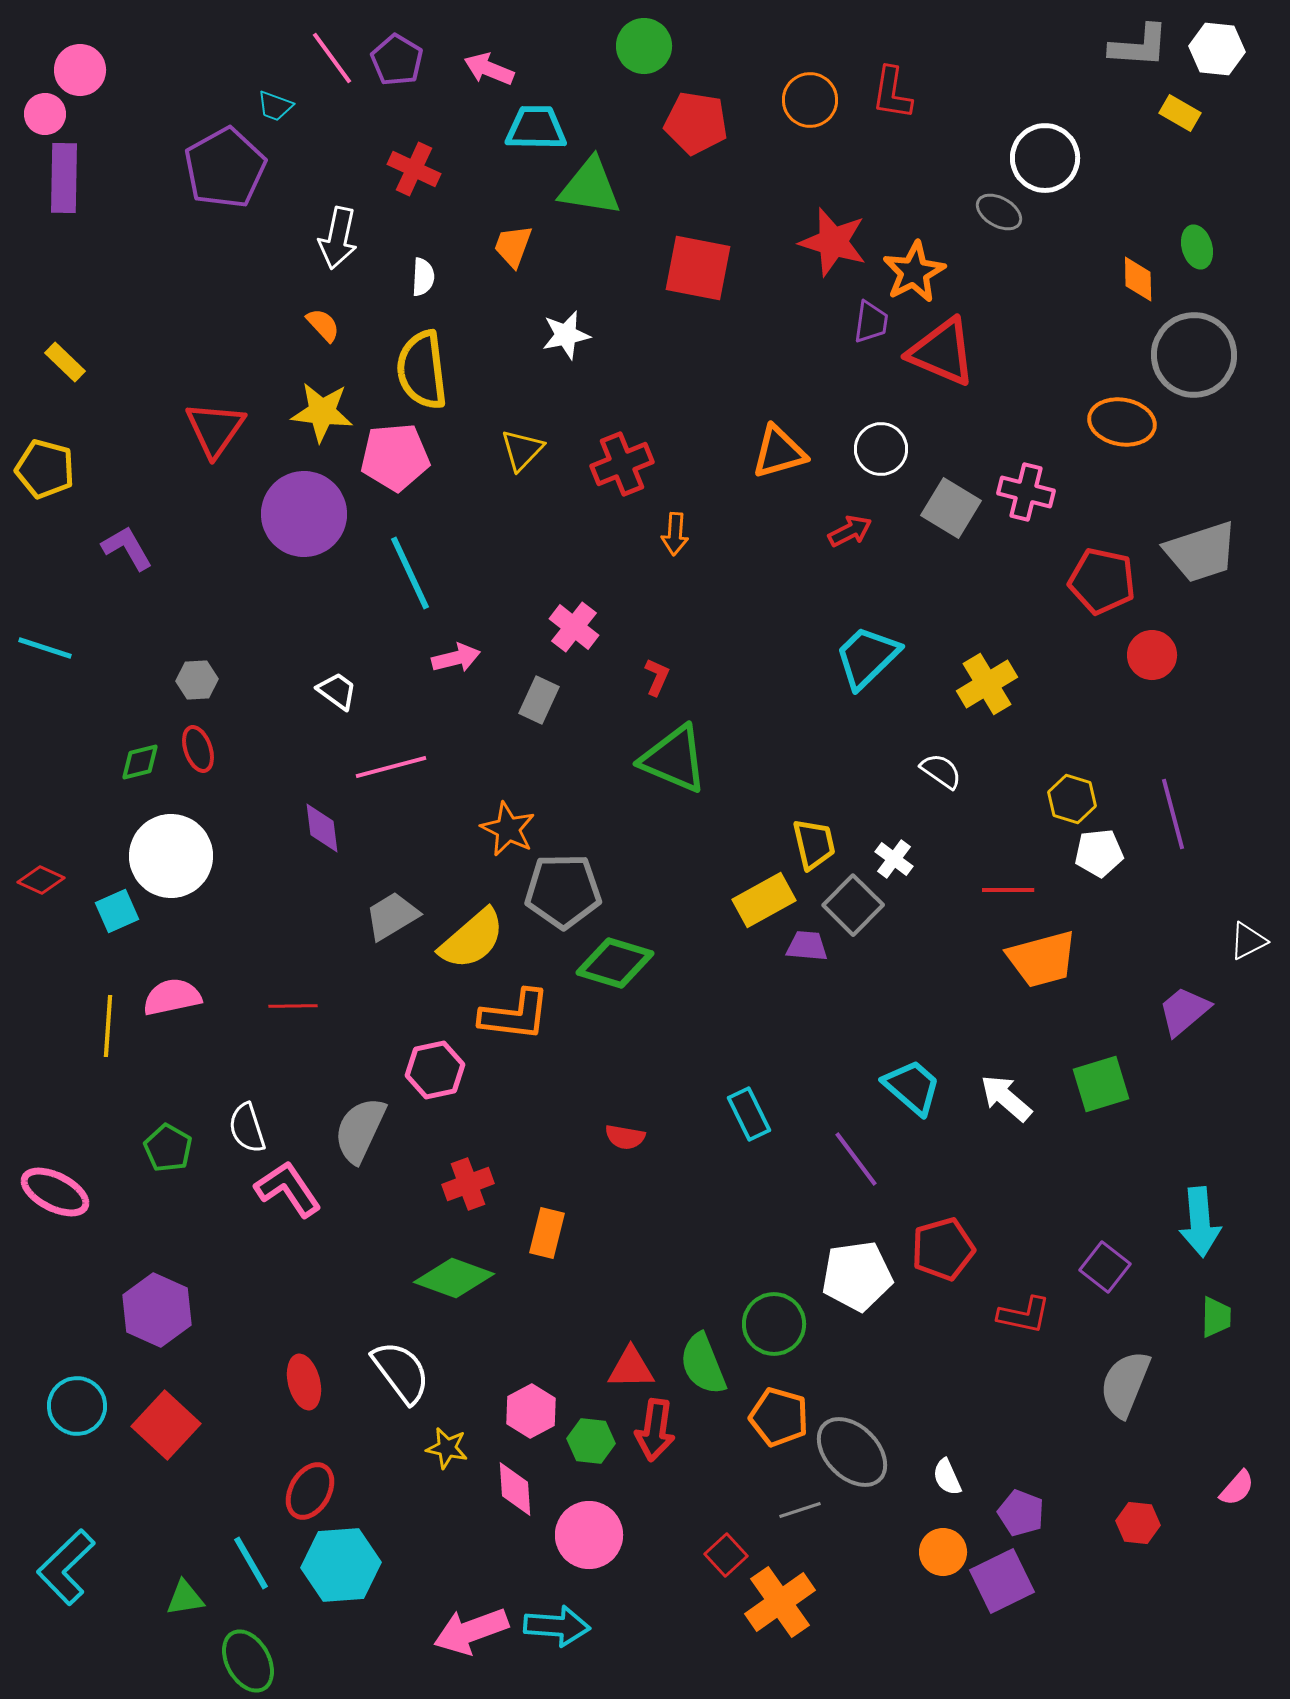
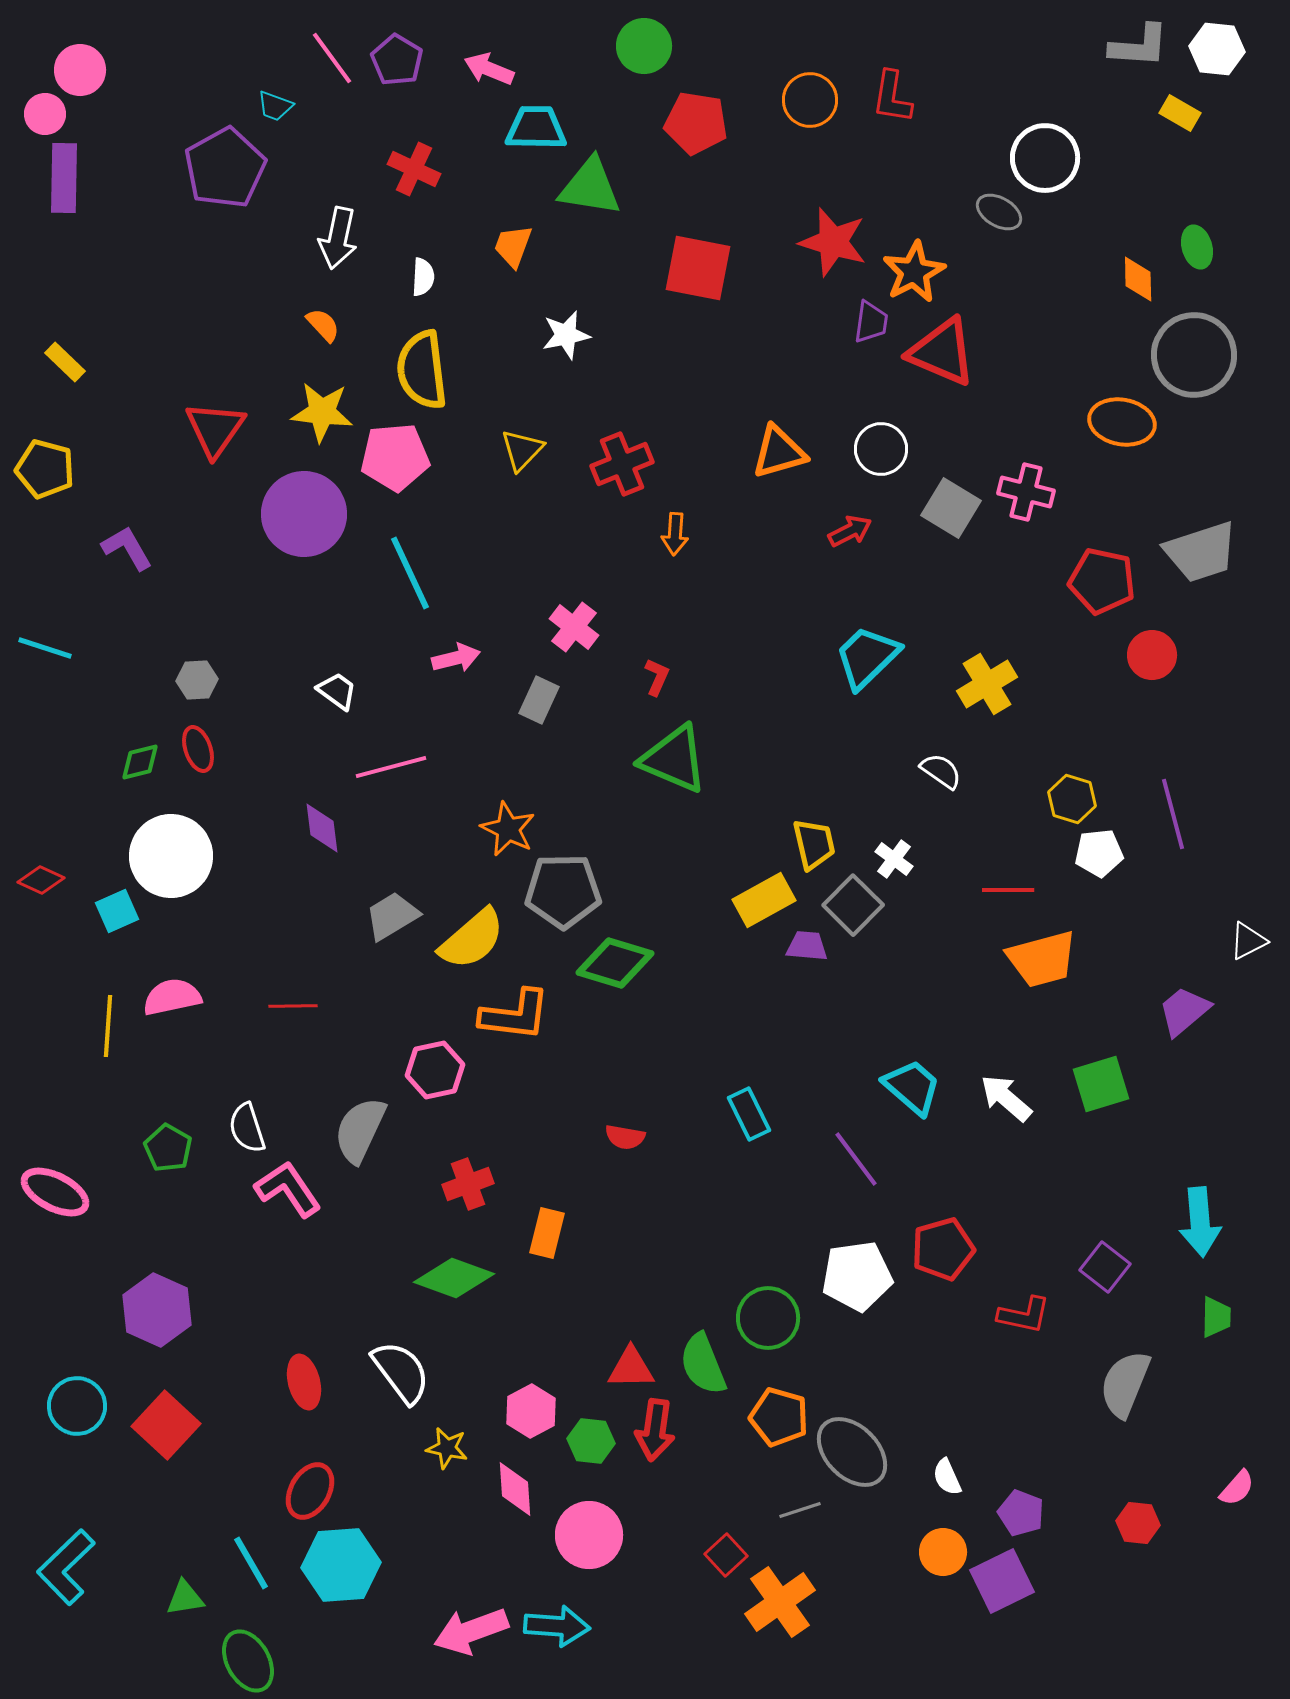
red L-shape at (892, 93): moved 4 px down
green circle at (774, 1324): moved 6 px left, 6 px up
